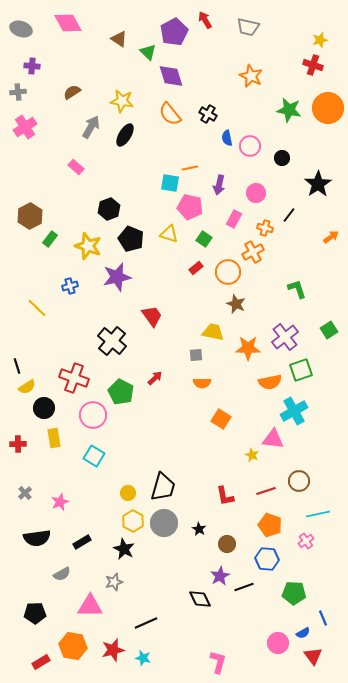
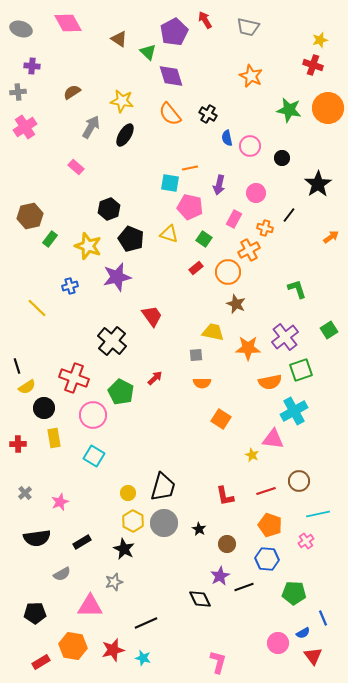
brown hexagon at (30, 216): rotated 15 degrees clockwise
orange cross at (253, 252): moved 4 px left, 2 px up
